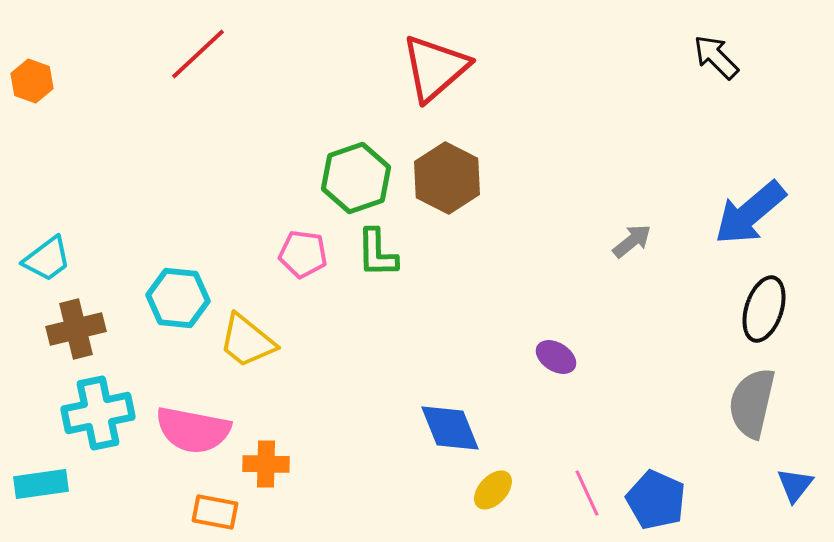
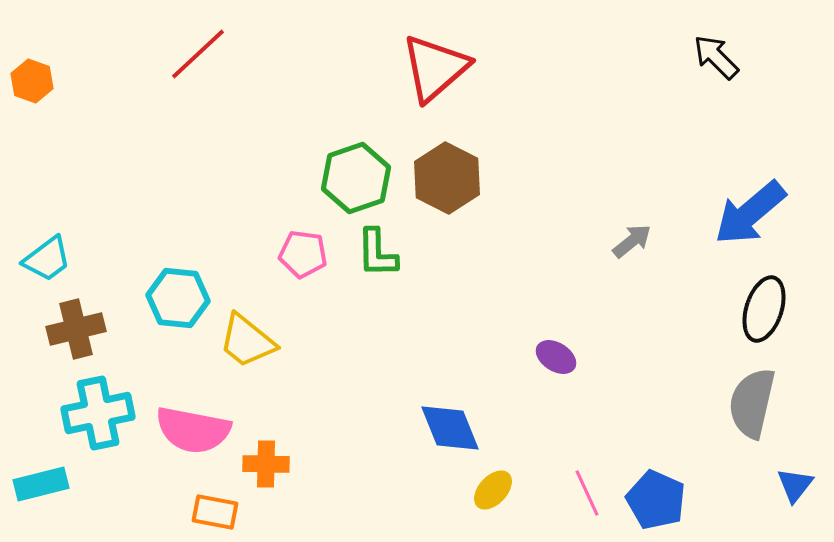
cyan rectangle: rotated 6 degrees counterclockwise
